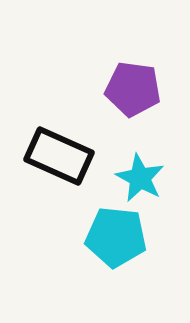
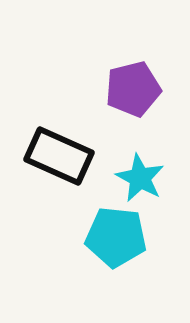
purple pentagon: rotated 22 degrees counterclockwise
